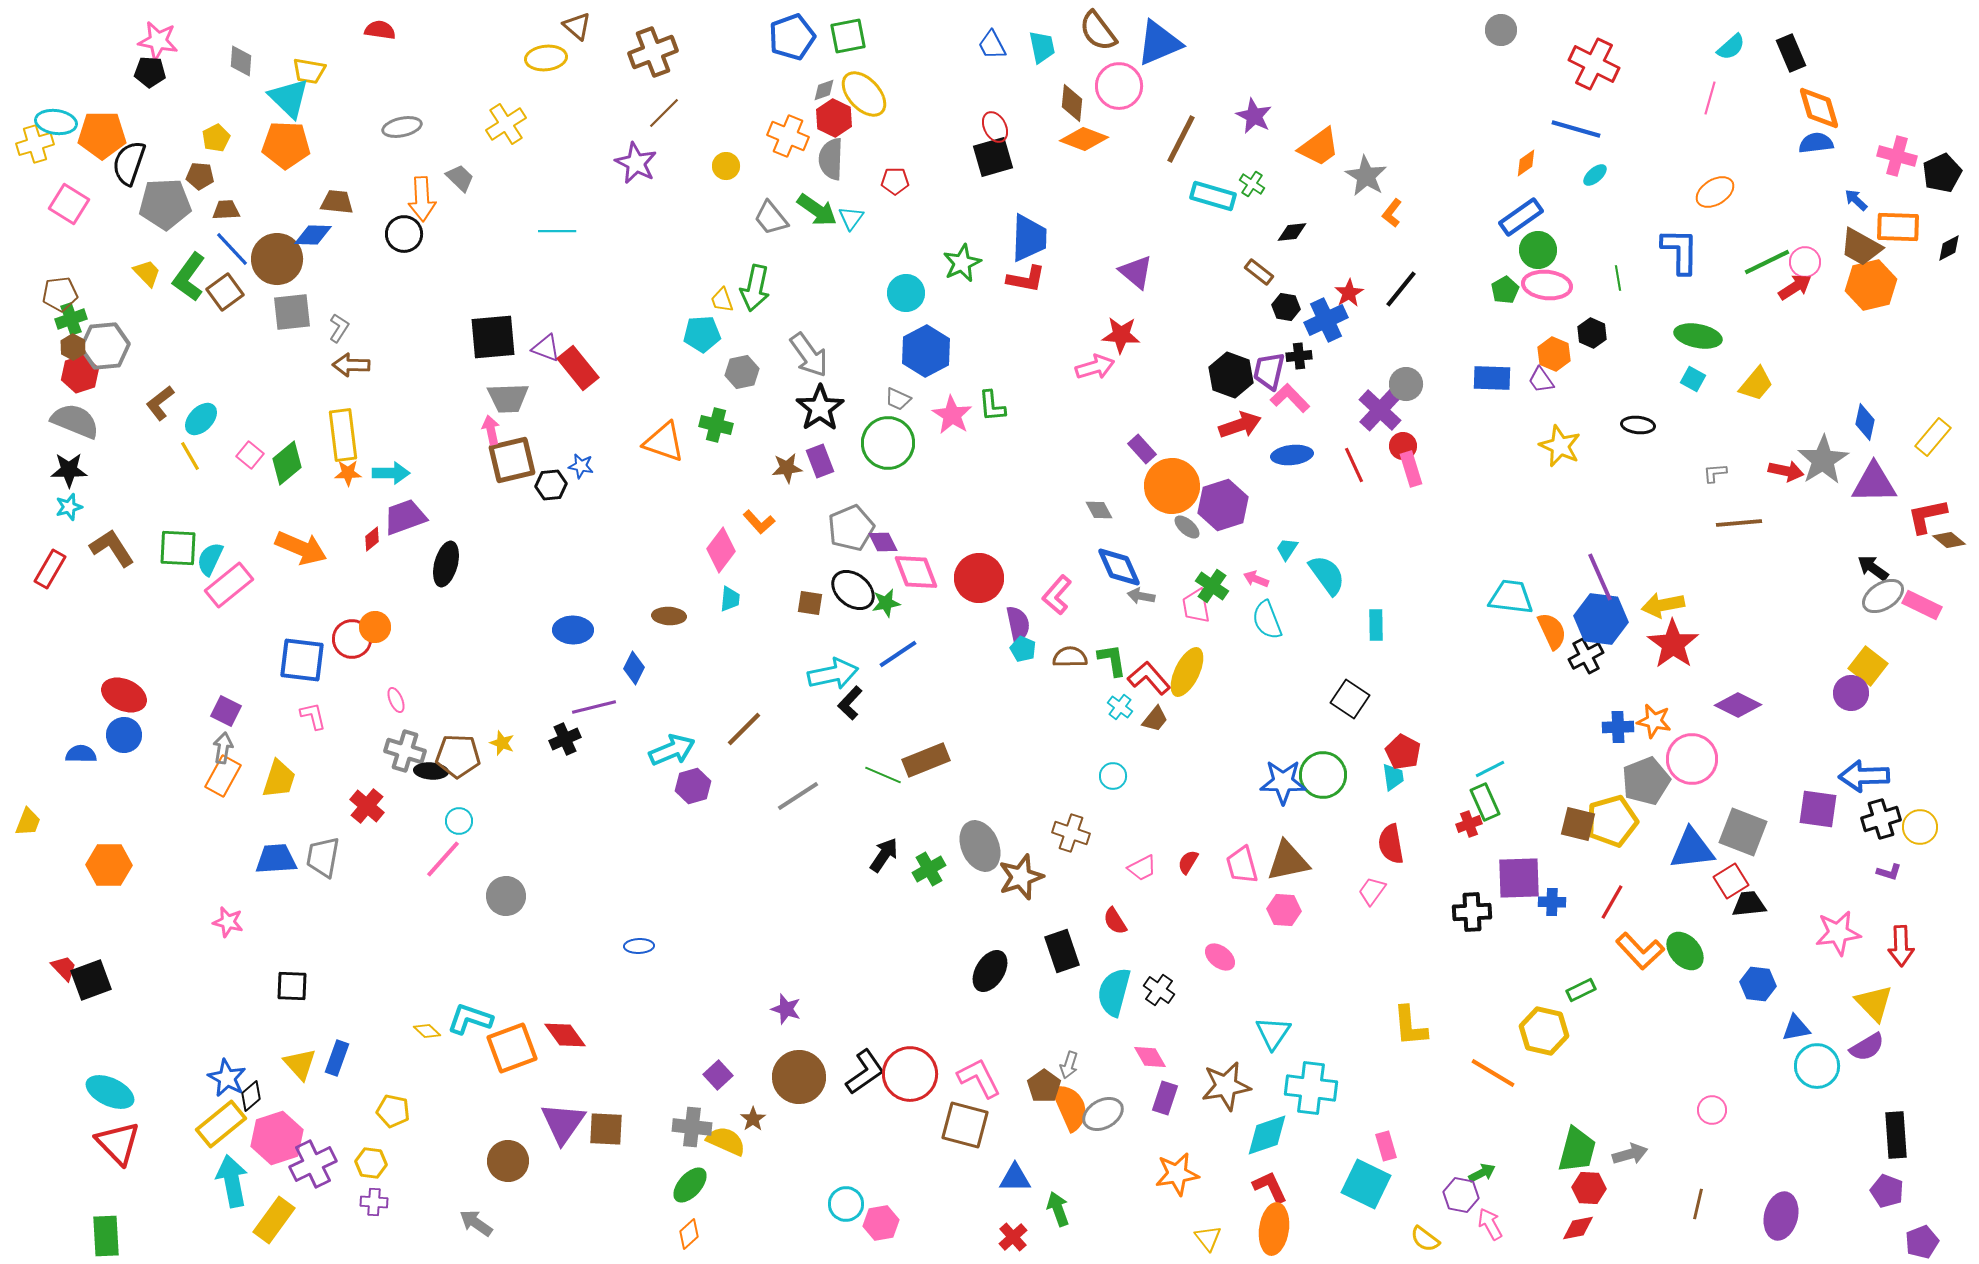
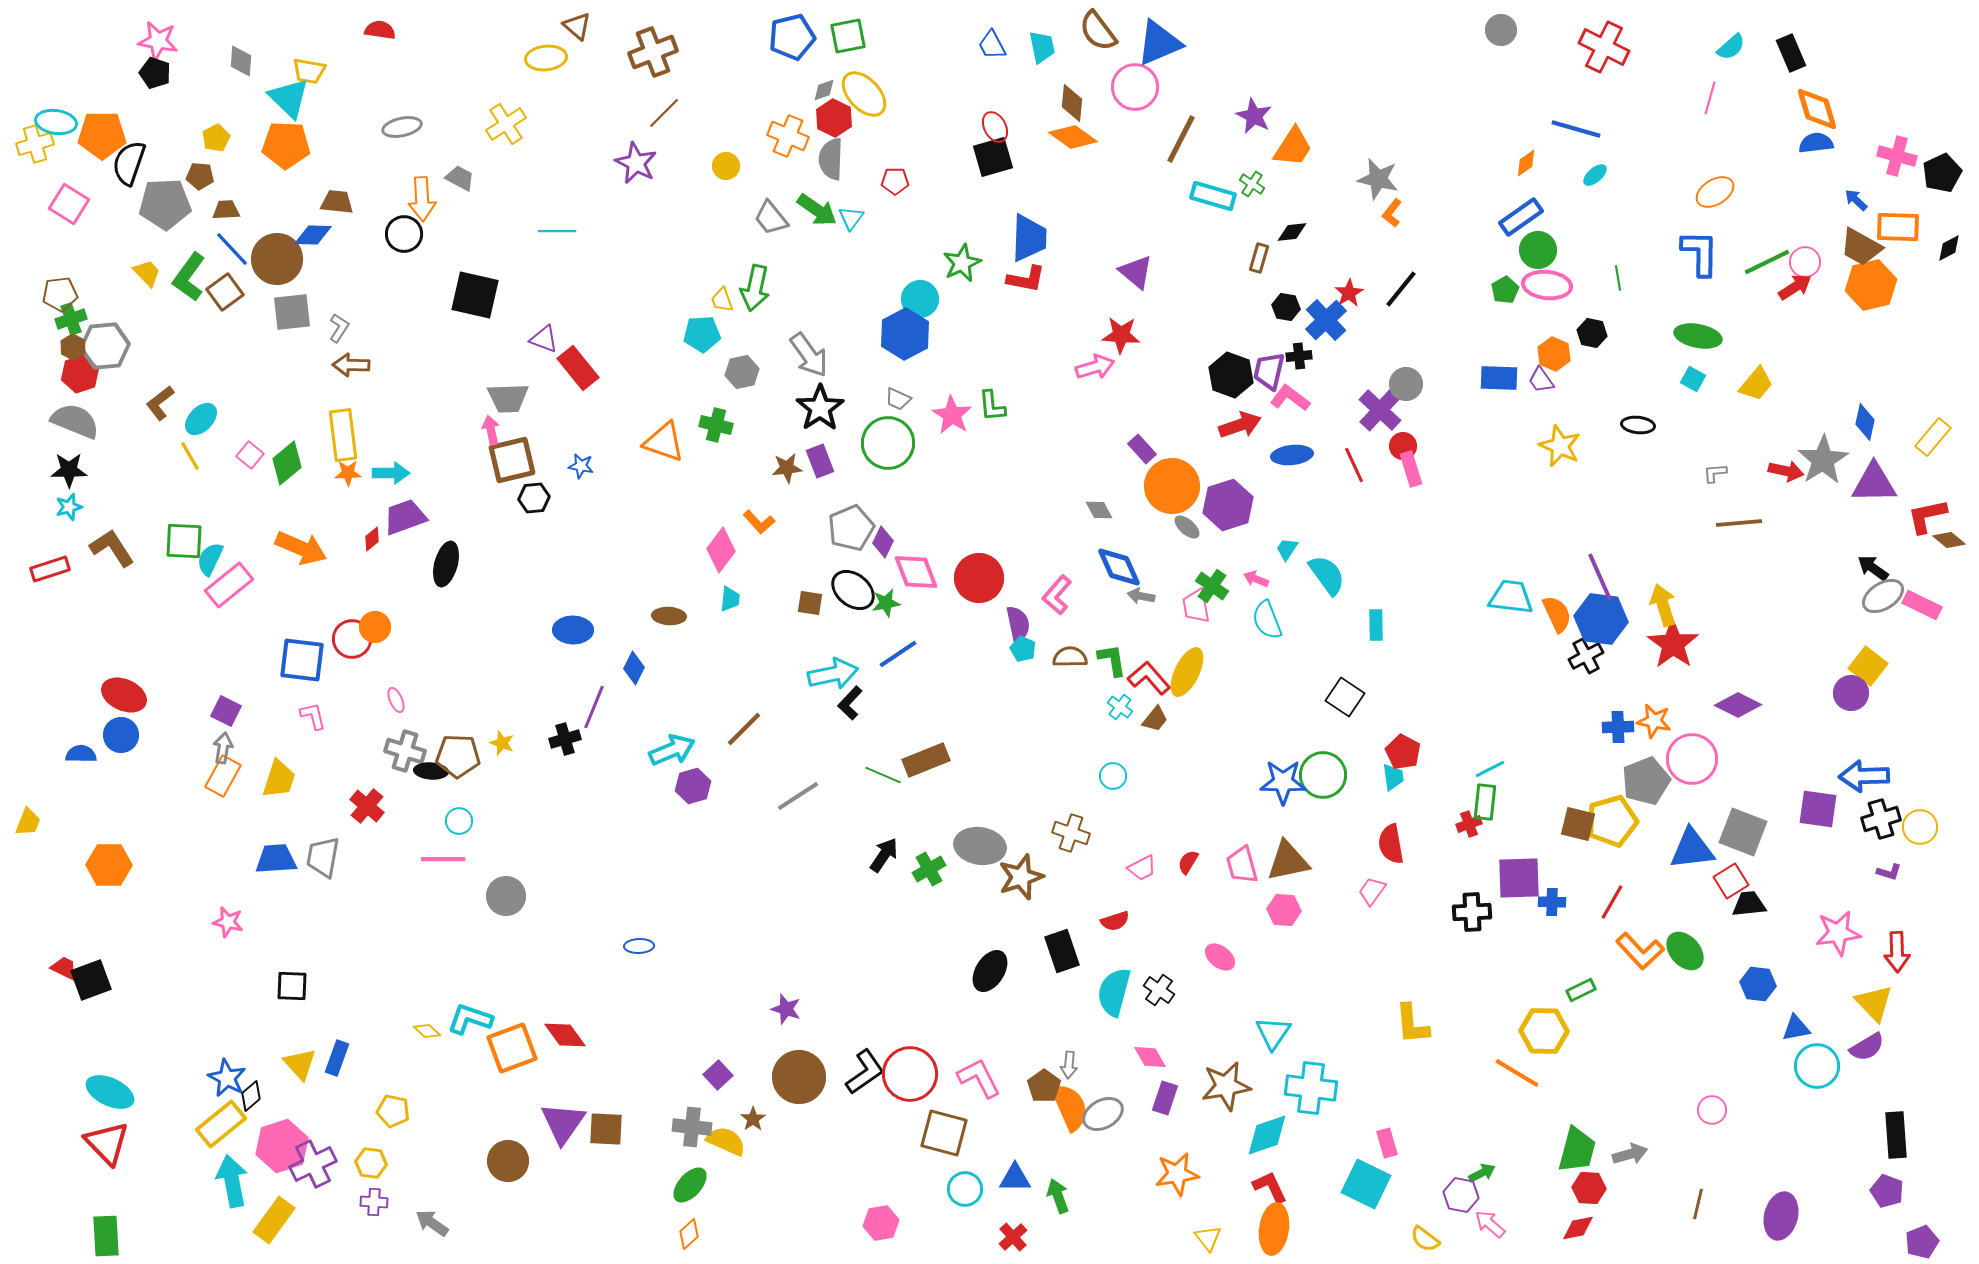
blue pentagon at (792, 37): rotated 6 degrees clockwise
red cross at (1594, 64): moved 10 px right, 17 px up
black pentagon at (150, 72): moved 5 px right, 1 px down; rotated 16 degrees clockwise
pink circle at (1119, 86): moved 16 px right, 1 px down
orange diamond at (1819, 108): moved 2 px left, 1 px down
orange diamond at (1084, 139): moved 11 px left, 2 px up; rotated 15 degrees clockwise
orange trapezoid at (1319, 147): moved 26 px left; rotated 21 degrees counterclockwise
gray star at (1366, 176): moved 12 px right, 3 px down; rotated 18 degrees counterclockwise
gray trapezoid at (460, 178): rotated 16 degrees counterclockwise
blue L-shape at (1680, 251): moved 20 px right, 2 px down
brown rectangle at (1259, 272): moved 14 px up; rotated 68 degrees clockwise
cyan circle at (906, 293): moved 14 px right, 6 px down
blue cross at (1326, 320): rotated 18 degrees counterclockwise
black hexagon at (1592, 333): rotated 12 degrees counterclockwise
black square at (493, 337): moved 18 px left, 42 px up; rotated 18 degrees clockwise
purple triangle at (546, 348): moved 2 px left, 9 px up
blue hexagon at (926, 351): moved 21 px left, 17 px up
blue rectangle at (1492, 378): moved 7 px right
pink L-shape at (1290, 398): rotated 9 degrees counterclockwise
black hexagon at (551, 485): moved 17 px left, 13 px down
purple hexagon at (1223, 505): moved 5 px right
purple diamond at (883, 542): rotated 52 degrees clockwise
green square at (178, 548): moved 6 px right, 7 px up
red rectangle at (50, 569): rotated 42 degrees clockwise
yellow arrow at (1663, 605): rotated 84 degrees clockwise
orange semicircle at (1552, 631): moved 5 px right, 17 px up
black square at (1350, 699): moved 5 px left, 2 px up
purple line at (594, 707): rotated 54 degrees counterclockwise
blue circle at (124, 735): moved 3 px left
black cross at (565, 739): rotated 8 degrees clockwise
green rectangle at (1485, 802): rotated 30 degrees clockwise
gray ellipse at (980, 846): rotated 57 degrees counterclockwise
pink line at (443, 859): rotated 48 degrees clockwise
red semicircle at (1115, 921): rotated 76 degrees counterclockwise
red arrow at (1901, 946): moved 4 px left, 6 px down
red trapezoid at (64, 968): rotated 20 degrees counterclockwise
yellow L-shape at (1410, 1026): moved 2 px right, 2 px up
yellow hexagon at (1544, 1031): rotated 12 degrees counterclockwise
gray arrow at (1069, 1065): rotated 12 degrees counterclockwise
orange line at (1493, 1073): moved 24 px right
brown square at (965, 1125): moved 21 px left, 8 px down
pink hexagon at (277, 1138): moved 5 px right, 8 px down
red triangle at (118, 1143): moved 11 px left
pink rectangle at (1386, 1146): moved 1 px right, 3 px up
cyan circle at (846, 1204): moved 119 px right, 15 px up
green arrow at (1058, 1209): moved 13 px up
gray arrow at (476, 1223): moved 44 px left
pink arrow at (1490, 1224): rotated 20 degrees counterclockwise
